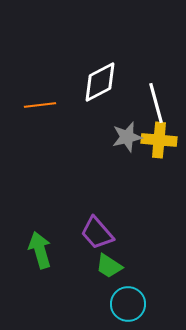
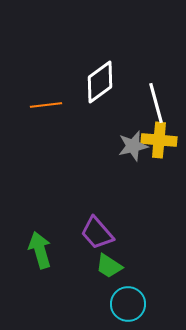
white diamond: rotated 9 degrees counterclockwise
orange line: moved 6 px right
gray star: moved 6 px right, 9 px down
